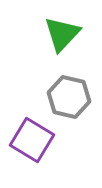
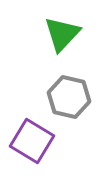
purple square: moved 1 px down
